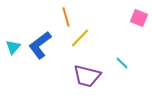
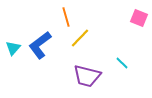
cyan triangle: moved 1 px down
